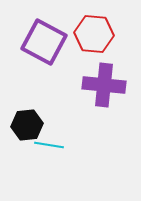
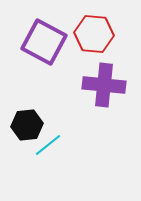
cyan line: moved 1 px left; rotated 48 degrees counterclockwise
